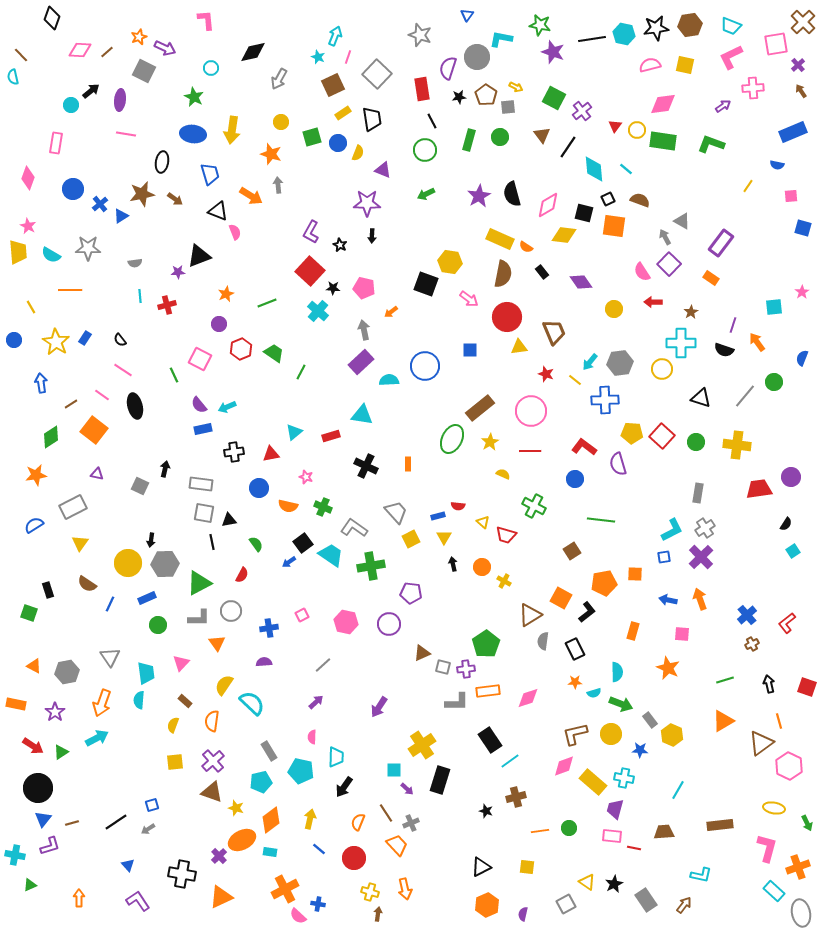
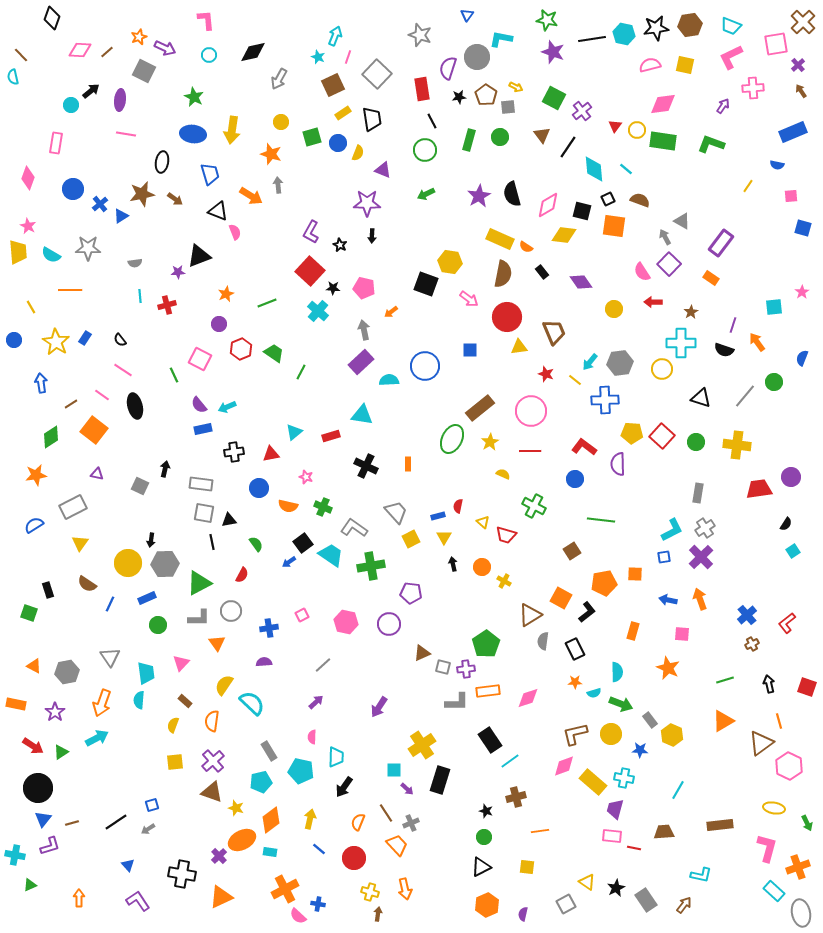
green star at (540, 25): moved 7 px right, 5 px up
cyan circle at (211, 68): moved 2 px left, 13 px up
purple arrow at (723, 106): rotated 21 degrees counterclockwise
black square at (584, 213): moved 2 px left, 2 px up
purple semicircle at (618, 464): rotated 15 degrees clockwise
red semicircle at (458, 506): rotated 96 degrees clockwise
green circle at (569, 828): moved 85 px left, 9 px down
black star at (614, 884): moved 2 px right, 4 px down
